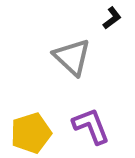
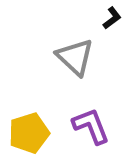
gray triangle: moved 3 px right
yellow pentagon: moved 2 px left
